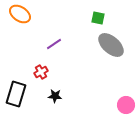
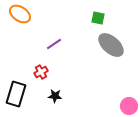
pink circle: moved 3 px right, 1 px down
